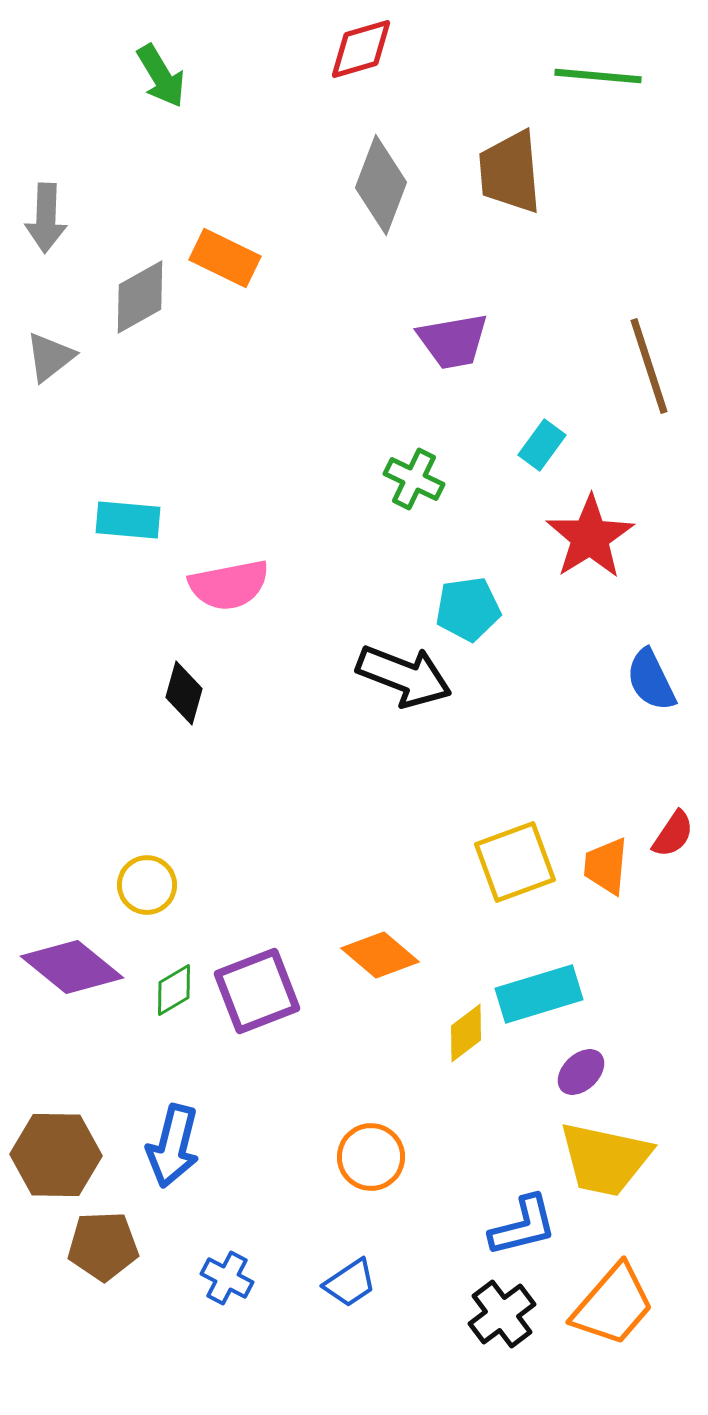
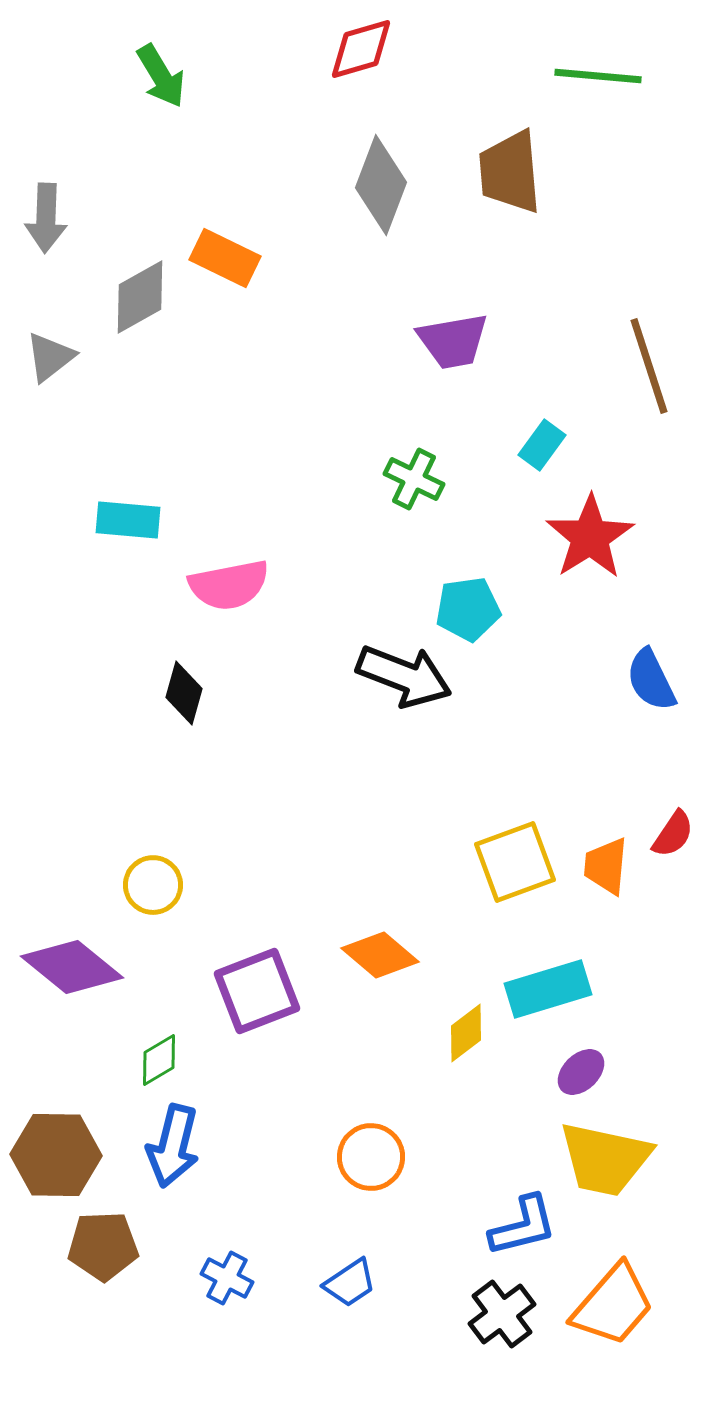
yellow circle at (147, 885): moved 6 px right
green diamond at (174, 990): moved 15 px left, 70 px down
cyan rectangle at (539, 994): moved 9 px right, 5 px up
